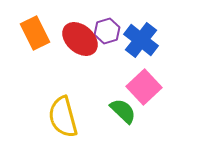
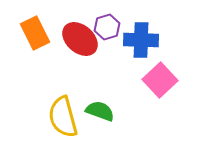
purple hexagon: moved 4 px up
blue cross: rotated 36 degrees counterclockwise
pink square: moved 16 px right, 7 px up
green semicircle: moved 23 px left; rotated 24 degrees counterclockwise
